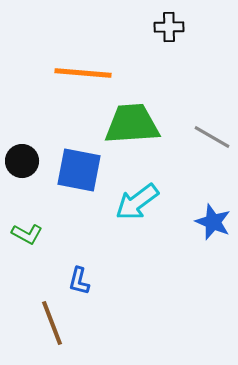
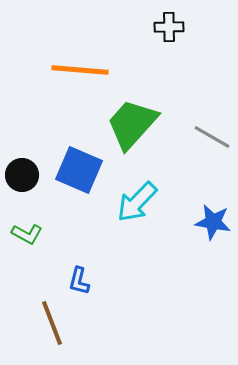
orange line: moved 3 px left, 3 px up
green trapezoid: rotated 44 degrees counterclockwise
black circle: moved 14 px down
blue square: rotated 12 degrees clockwise
cyan arrow: rotated 9 degrees counterclockwise
blue star: rotated 12 degrees counterclockwise
